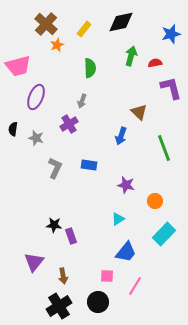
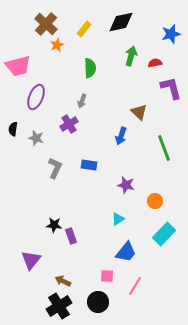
purple triangle: moved 3 px left, 2 px up
brown arrow: moved 5 px down; rotated 126 degrees clockwise
